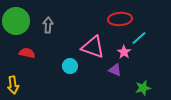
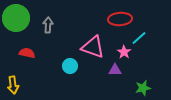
green circle: moved 3 px up
purple triangle: rotated 24 degrees counterclockwise
